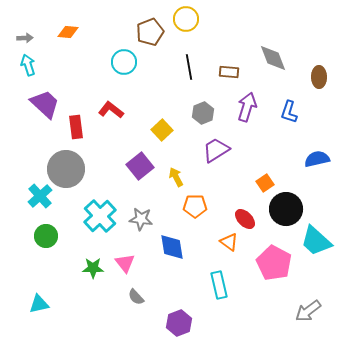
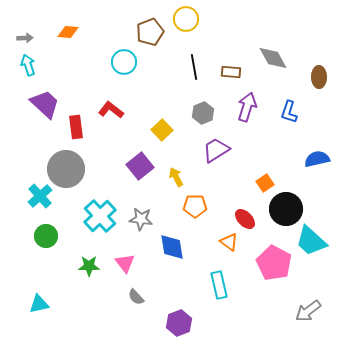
gray diamond at (273, 58): rotated 8 degrees counterclockwise
black line at (189, 67): moved 5 px right
brown rectangle at (229, 72): moved 2 px right
cyan trapezoid at (316, 241): moved 5 px left
green star at (93, 268): moved 4 px left, 2 px up
